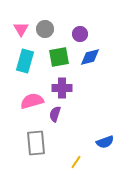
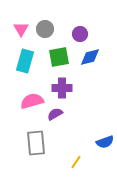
purple semicircle: rotated 42 degrees clockwise
